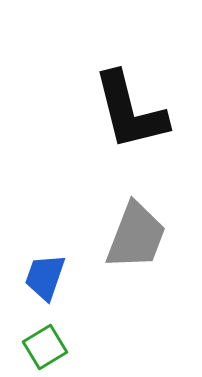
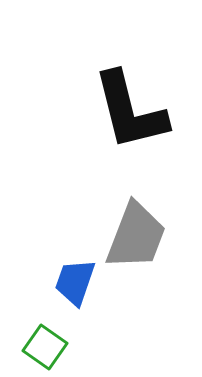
blue trapezoid: moved 30 px right, 5 px down
green square: rotated 24 degrees counterclockwise
